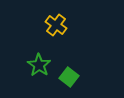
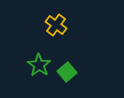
green square: moved 2 px left, 5 px up; rotated 12 degrees clockwise
